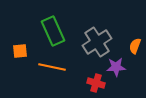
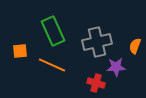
gray cross: rotated 20 degrees clockwise
orange line: moved 2 px up; rotated 12 degrees clockwise
